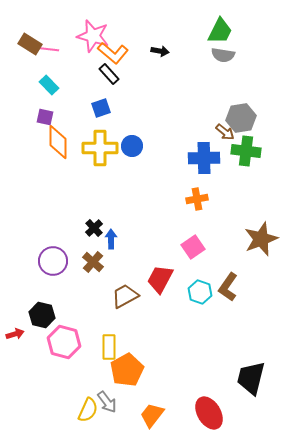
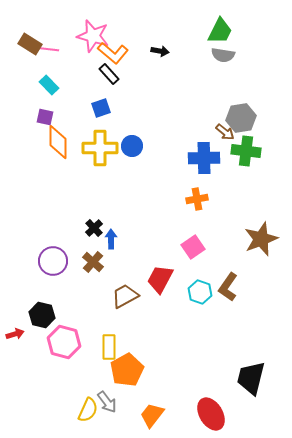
red ellipse: moved 2 px right, 1 px down
